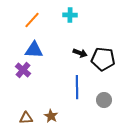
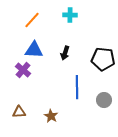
black arrow: moved 15 px left; rotated 88 degrees clockwise
brown triangle: moved 7 px left, 6 px up
